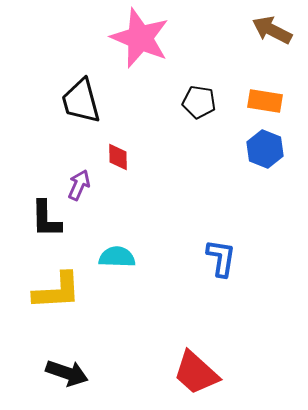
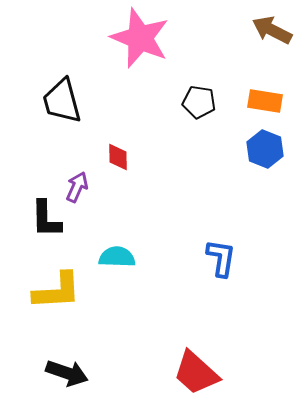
black trapezoid: moved 19 px left
purple arrow: moved 2 px left, 2 px down
